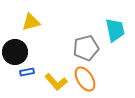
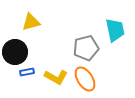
yellow L-shape: moved 5 px up; rotated 20 degrees counterclockwise
